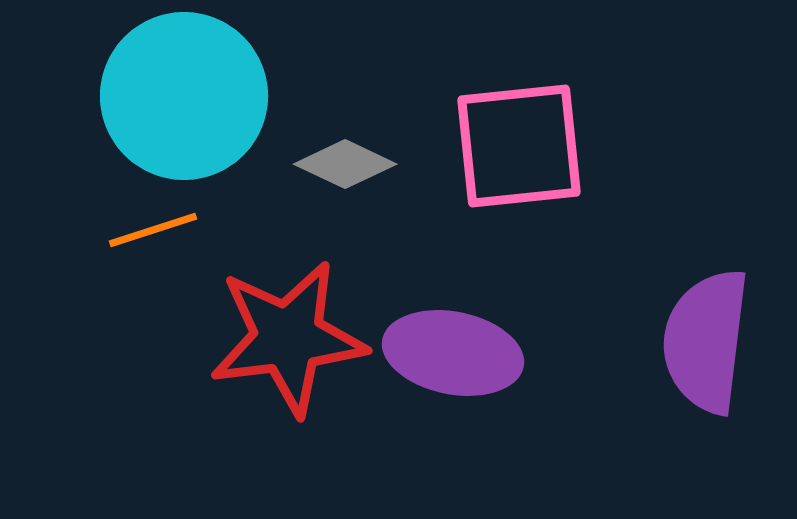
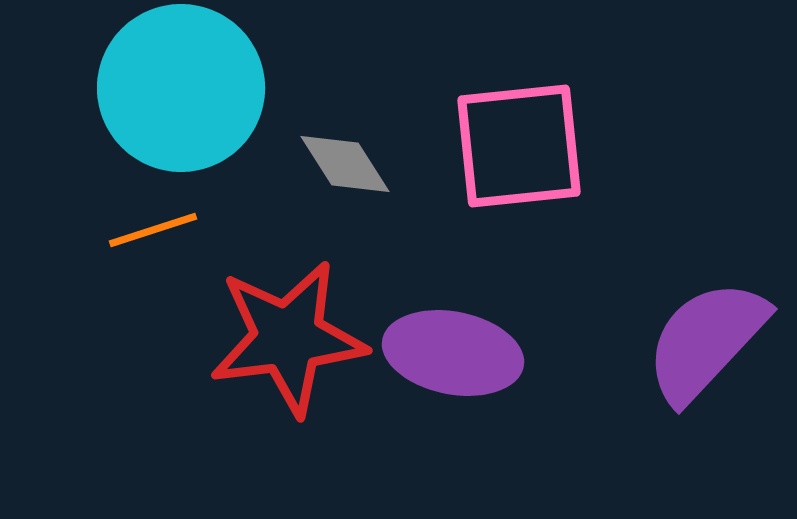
cyan circle: moved 3 px left, 8 px up
gray diamond: rotated 32 degrees clockwise
purple semicircle: rotated 36 degrees clockwise
